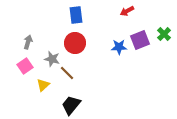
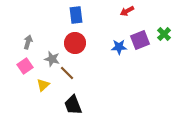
black trapezoid: moved 2 px right; rotated 60 degrees counterclockwise
